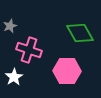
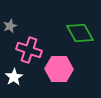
pink hexagon: moved 8 px left, 2 px up
